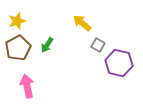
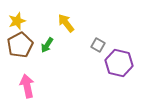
yellow arrow: moved 16 px left; rotated 12 degrees clockwise
brown pentagon: moved 2 px right, 3 px up
